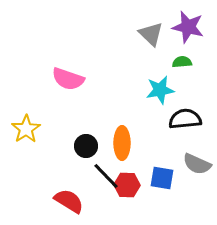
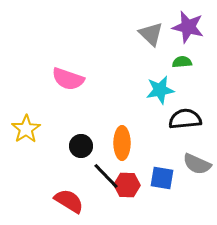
black circle: moved 5 px left
